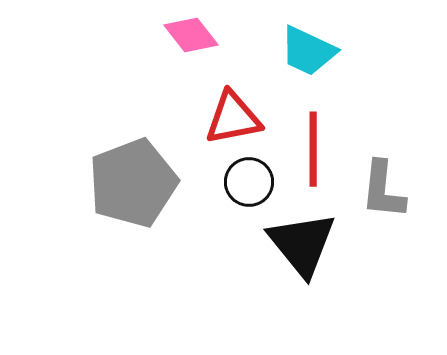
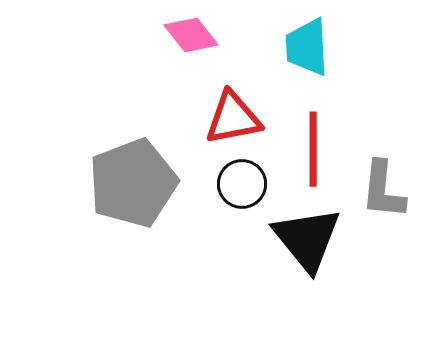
cyan trapezoid: moved 1 px left, 4 px up; rotated 62 degrees clockwise
black circle: moved 7 px left, 2 px down
black triangle: moved 5 px right, 5 px up
